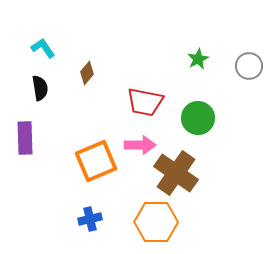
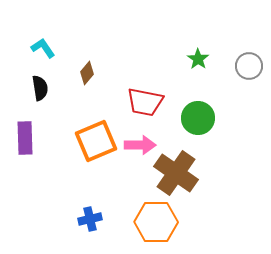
green star: rotated 10 degrees counterclockwise
orange square: moved 20 px up
